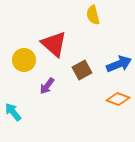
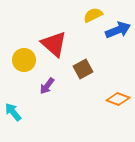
yellow semicircle: rotated 78 degrees clockwise
blue arrow: moved 1 px left, 34 px up
brown square: moved 1 px right, 1 px up
